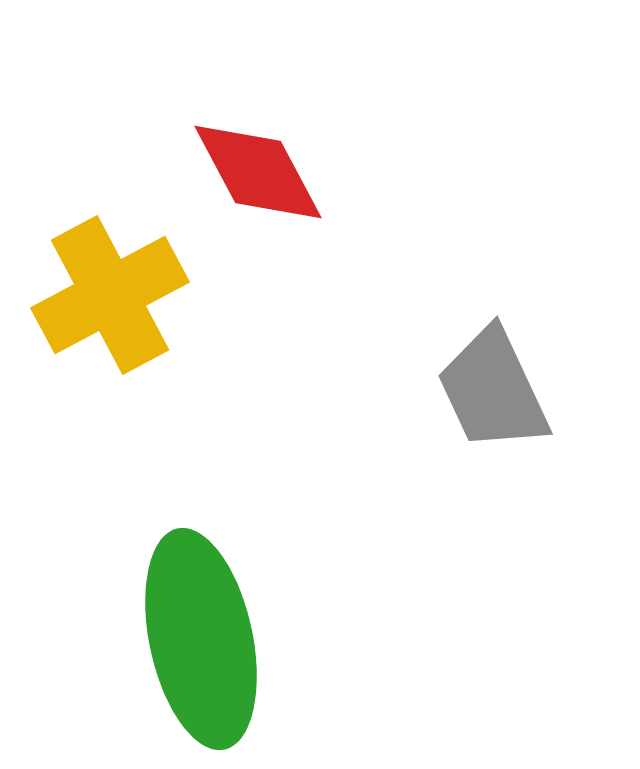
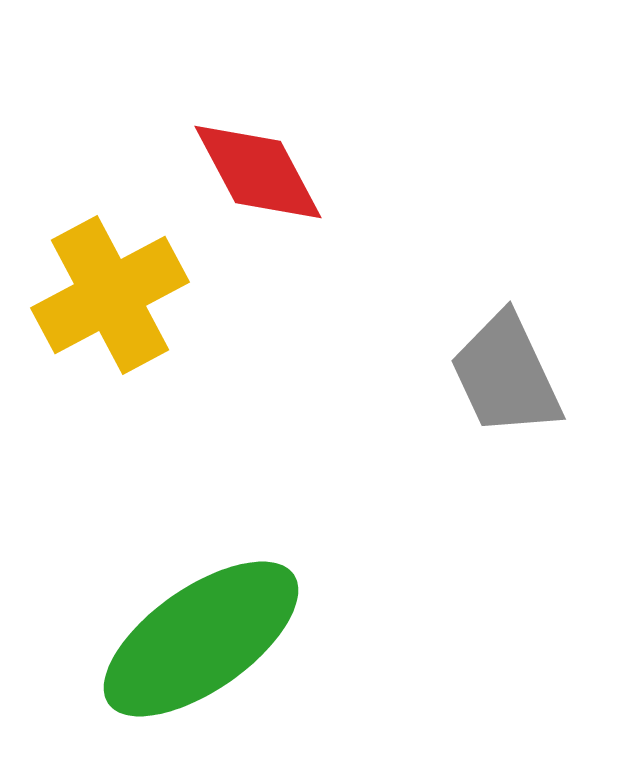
gray trapezoid: moved 13 px right, 15 px up
green ellipse: rotated 67 degrees clockwise
